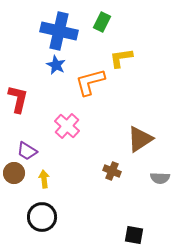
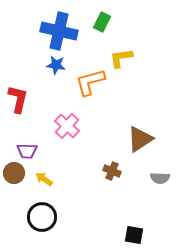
blue star: rotated 18 degrees counterclockwise
purple trapezoid: rotated 30 degrees counterclockwise
yellow arrow: rotated 48 degrees counterclockwise
